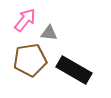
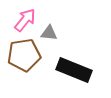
brown pentagon: moved 6 px left, 5 px up
black rectangle: rotated 8 degrees counterclockwise
